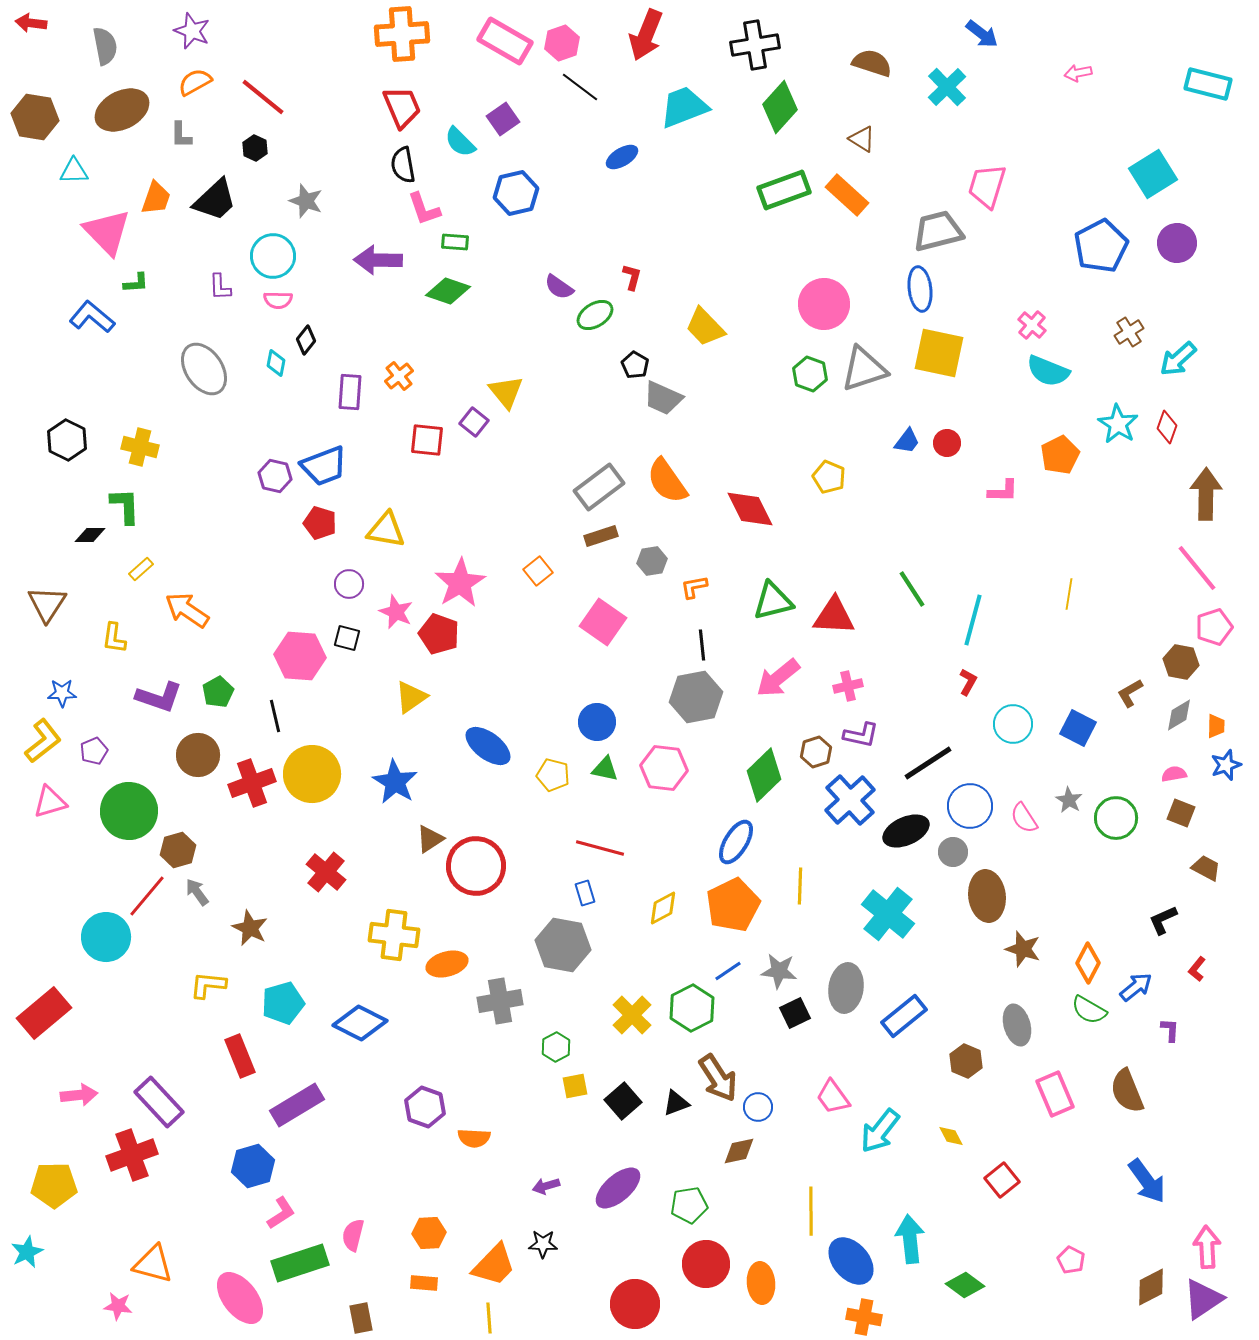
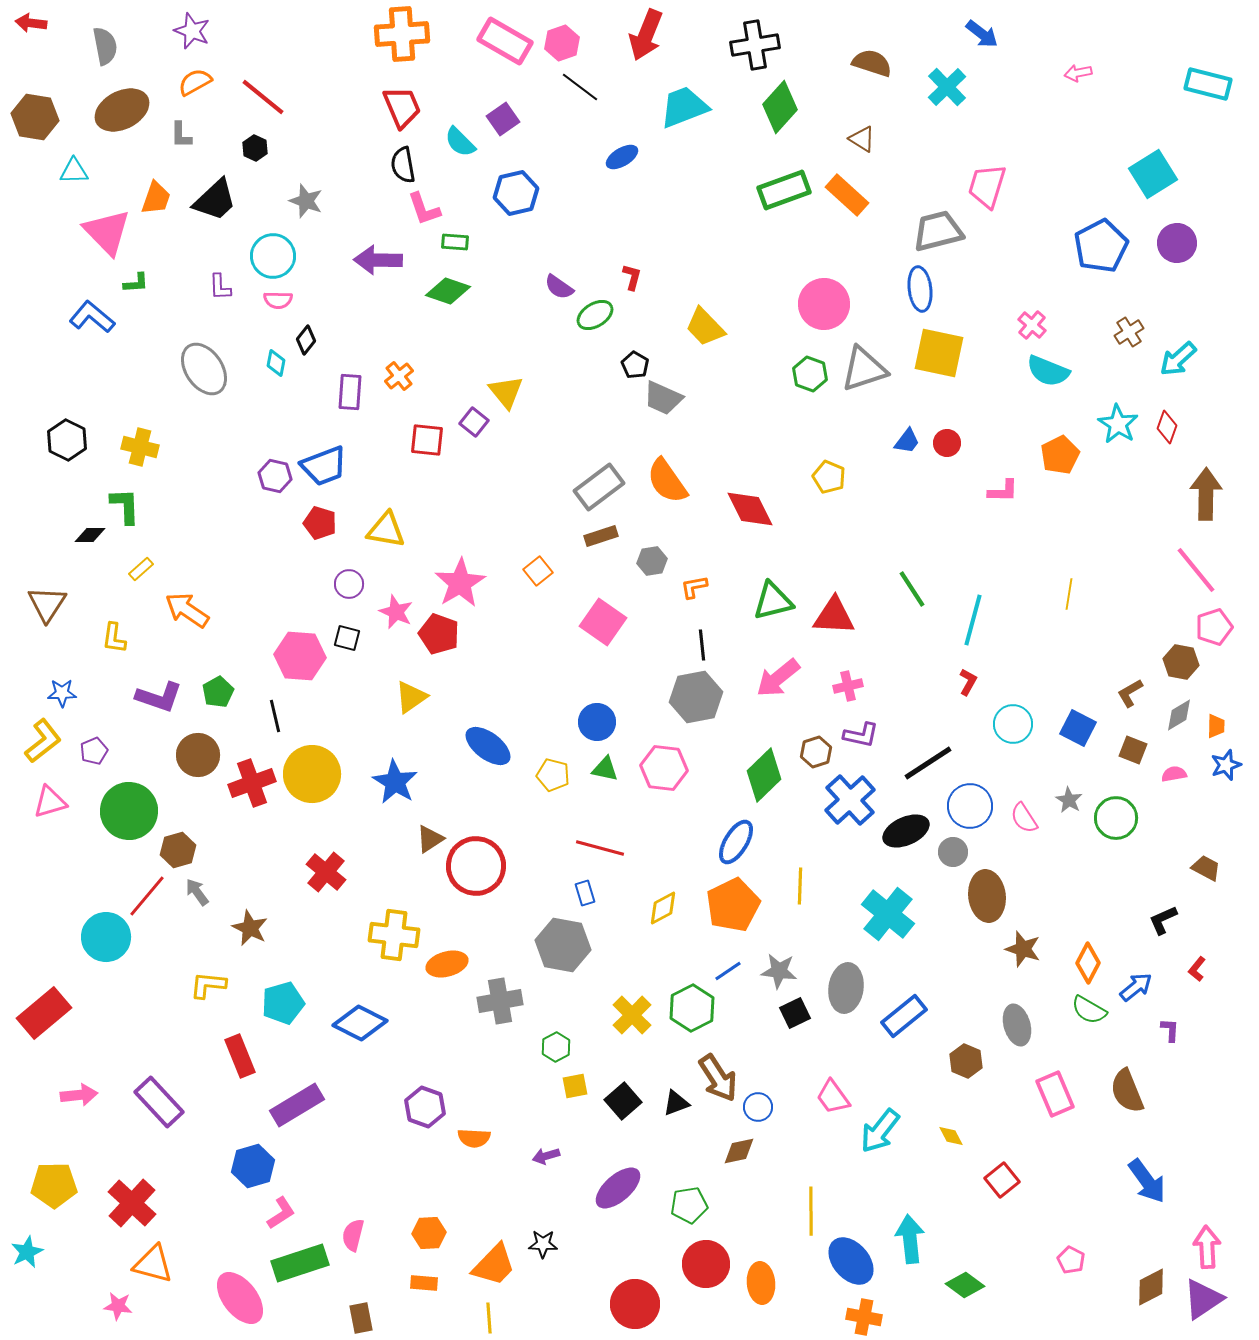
pink line at (1197, 568): moved 1 px left, 2 px down
brown square at (1181, 813): moved 48 px left, 63 px up
red cross at (132, 1155): moved 48 px down; rotated 27 degrees counterclockwise
purple arrow at (546, 1186): moved 30 px up
